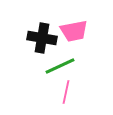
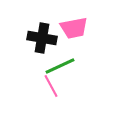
pink trapezoid: moved 3 px up
pink line: moved 15 px left, 6 px up; rotated 40 degrees counterclockwise
